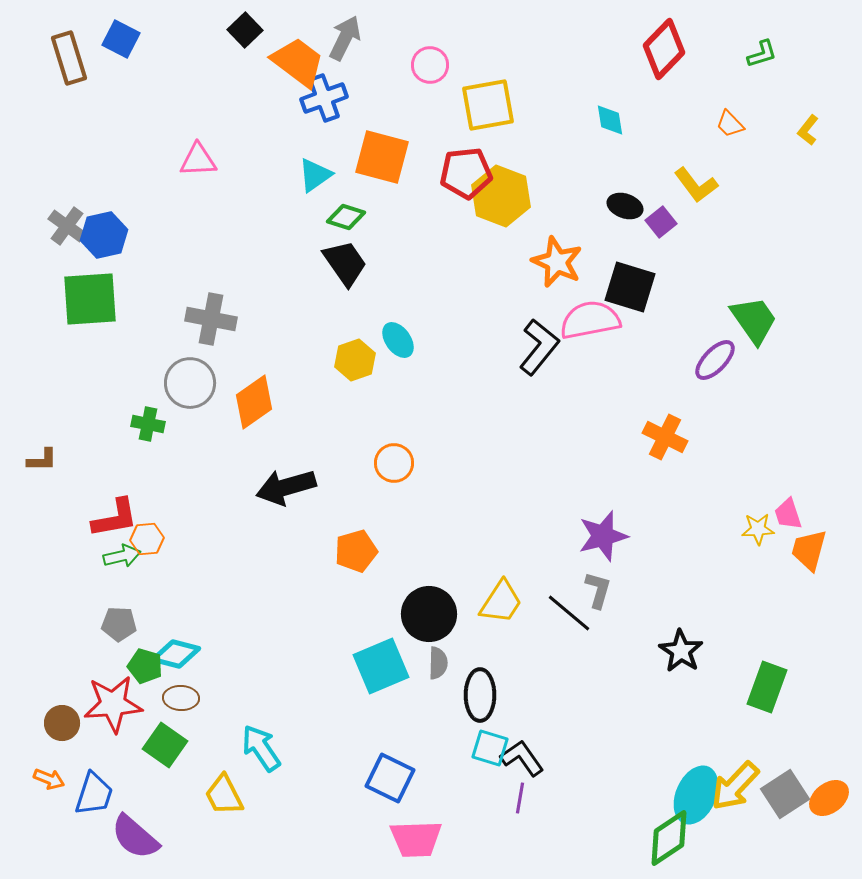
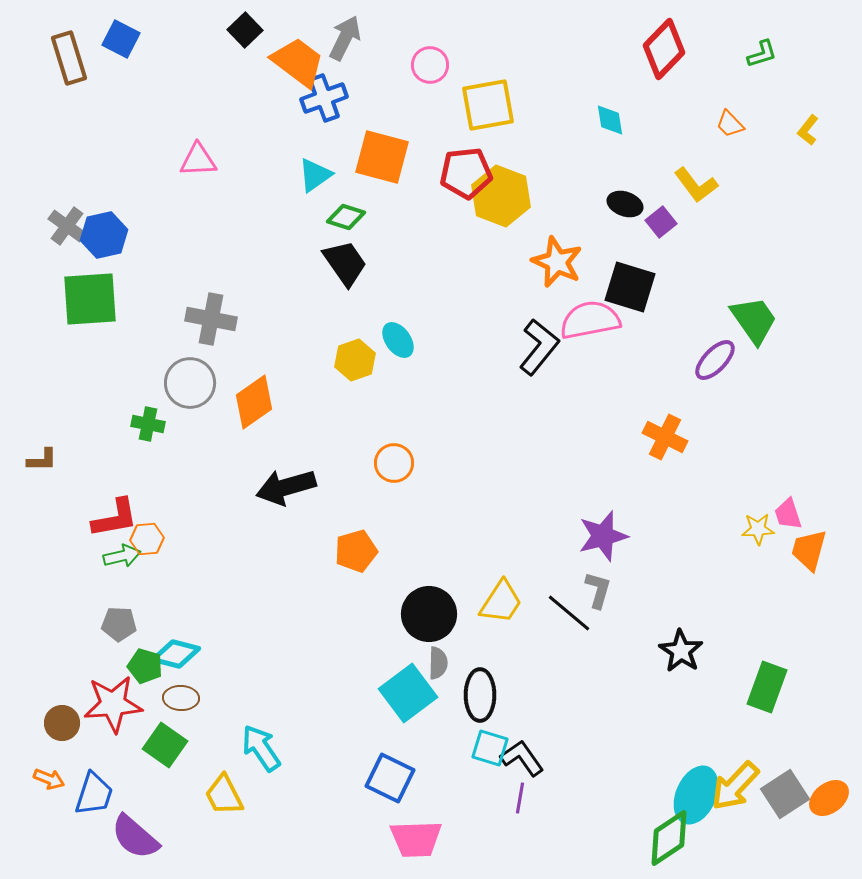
black ellipse at (625, 206): moved 2 px up
cyan square at (381, 666): moved 27 px right, 27 px down; rotated 14 degrees counterclockwise
